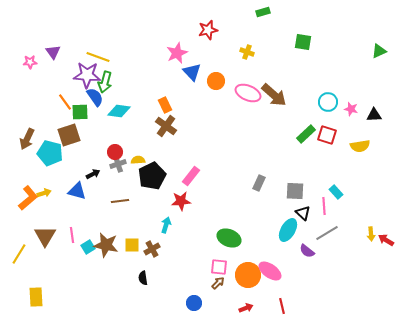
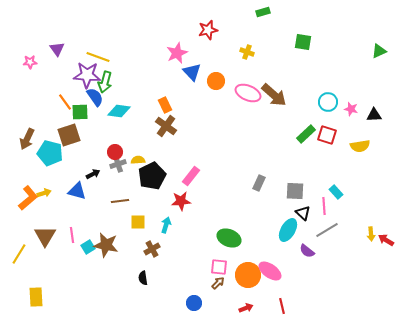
purple triangle at (53, 52): moved 4 px right, 3 px up
gray line at (327, 233): moved 3 px up
yellow square at (132, 245): moved 6 px right, 23 px up
